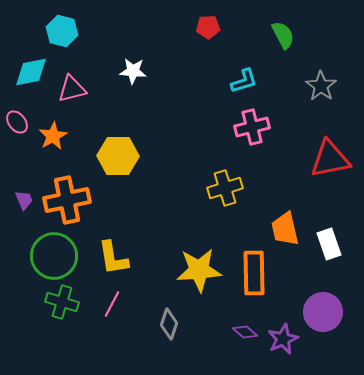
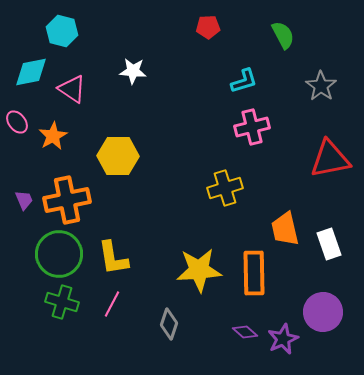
pink triangle: rotated 48 degrees clockwise
green circle: moved 5 px right, 2 px up
